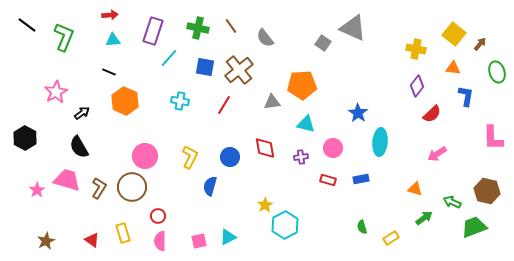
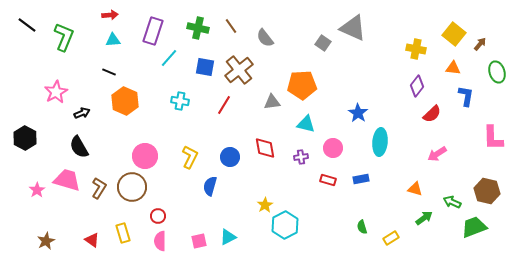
black arrow at (82, 113): rotated 14 degrees clockwise
